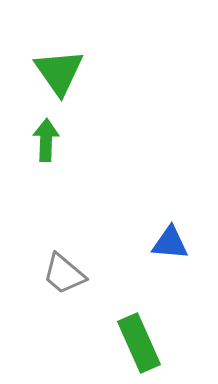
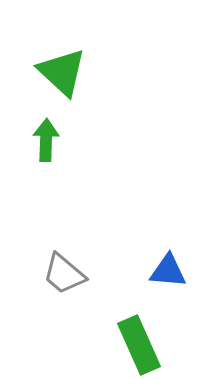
green triangle: moved 3 px right; rotated 12 degrees counterclockwise
blue triangle: moved 2 px left, 28 px down
green rectangle: moved 2 px down
